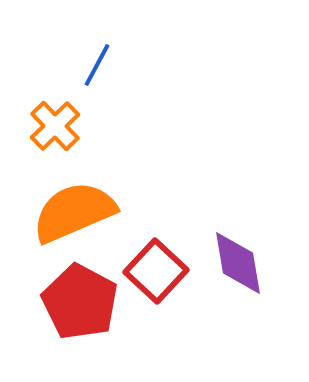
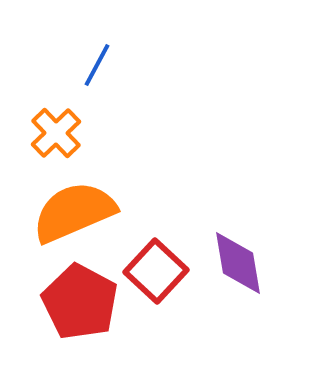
orange cross: moved 1 px right, 7 px down
